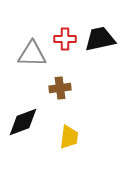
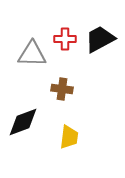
black trapezoid: rotated 16 degrees counterclockwise
brown cross: moved 2 px right, 1 px down; rotated 15 degrees clockwise
